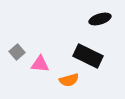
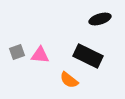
gray square: rotated 21 degrees clockwise
pink triangle: moved 9 px up
orange semicircle: rotated 54 degrees clockwise
